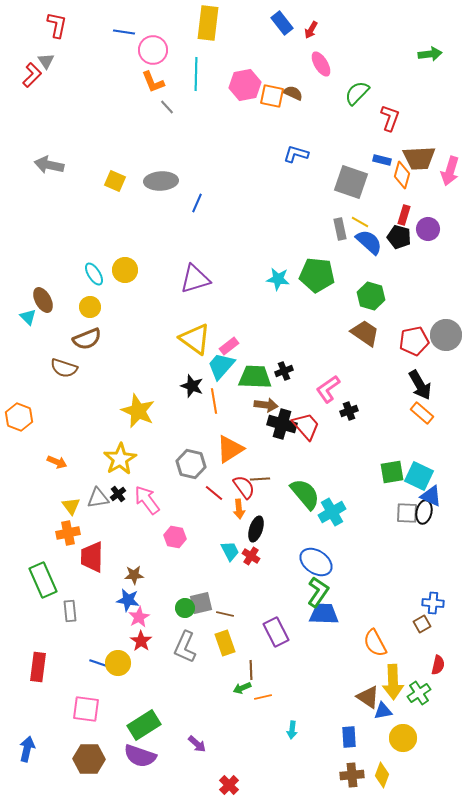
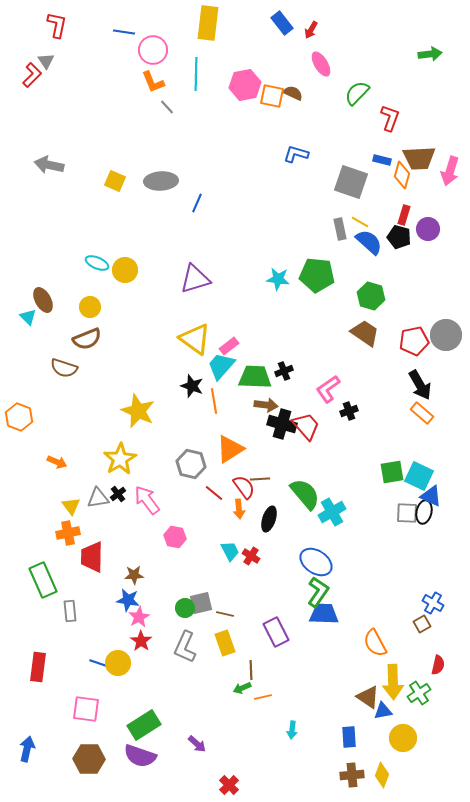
cyan ellipse at (94, 274): moved 3 px right, 11 px up; rotated 35 degrees counterclockwise
black ellipse at (256, 529): moved 13 px right, 10 px up
blue cross at (433, 603): rotated 25 degrees clockwise
